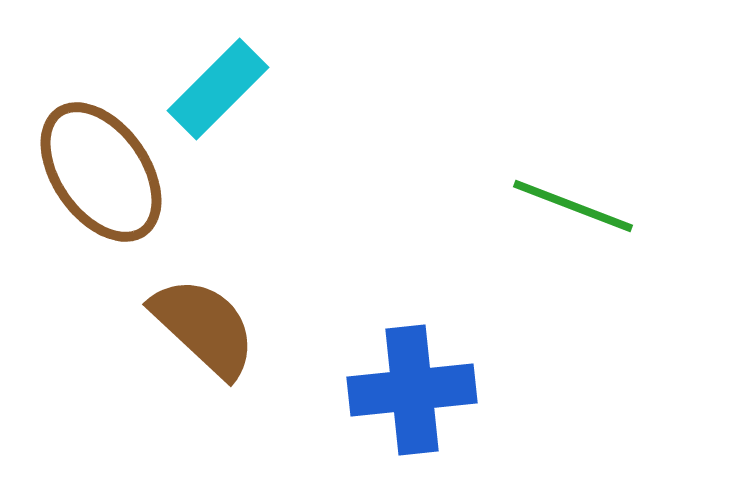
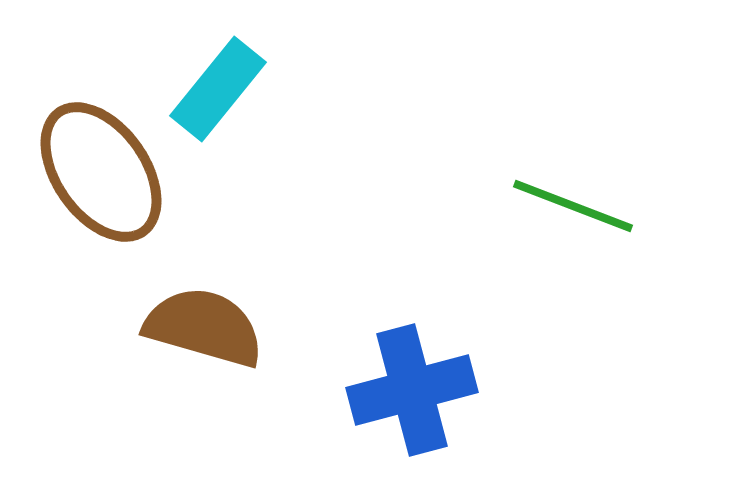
cyan rectangle: rotated 6 degrees counterclockwise
brown semicircle: rotated 27 degrees counterclockwise
blue cross: rotated 9 degrees counterclockwise
